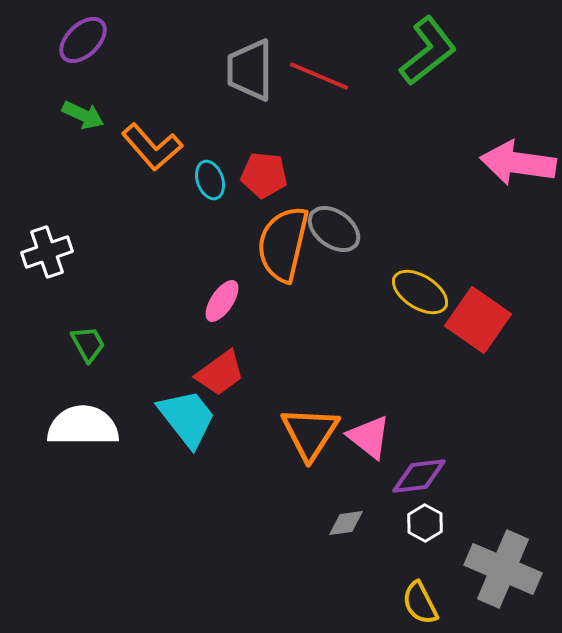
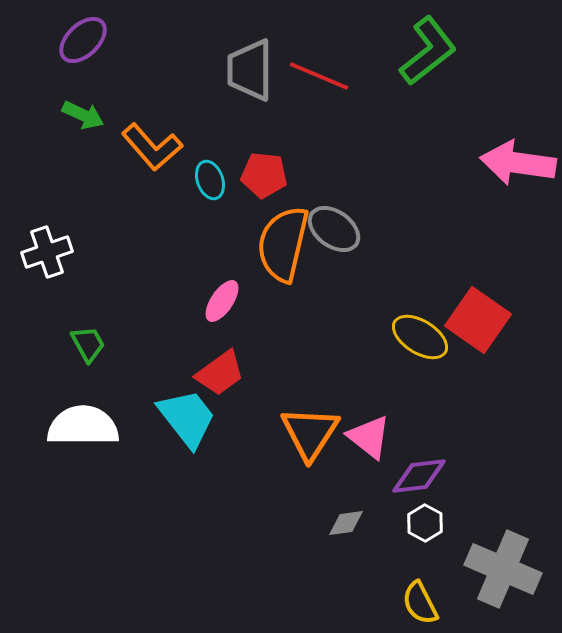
yellow ellipse: moved 45 px down
